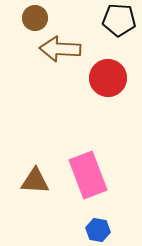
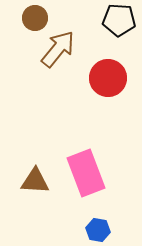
brown arrow: moved 2 px left; rotated 126 degrees clockwise
pink rectangle: moved 2 px left, 2 px up
